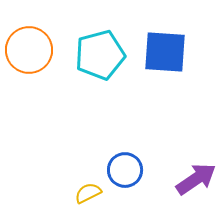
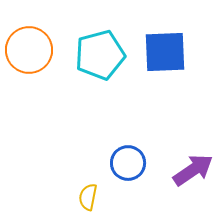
blue square: rotated 6 degrees counterclockwise
blue circle: moved 3 px right, 7 px up
purple arrow: moved 3 px left, 9 px up
yellow semicircle: moved 4 px down; rotated 52 degrees counterclockwise
